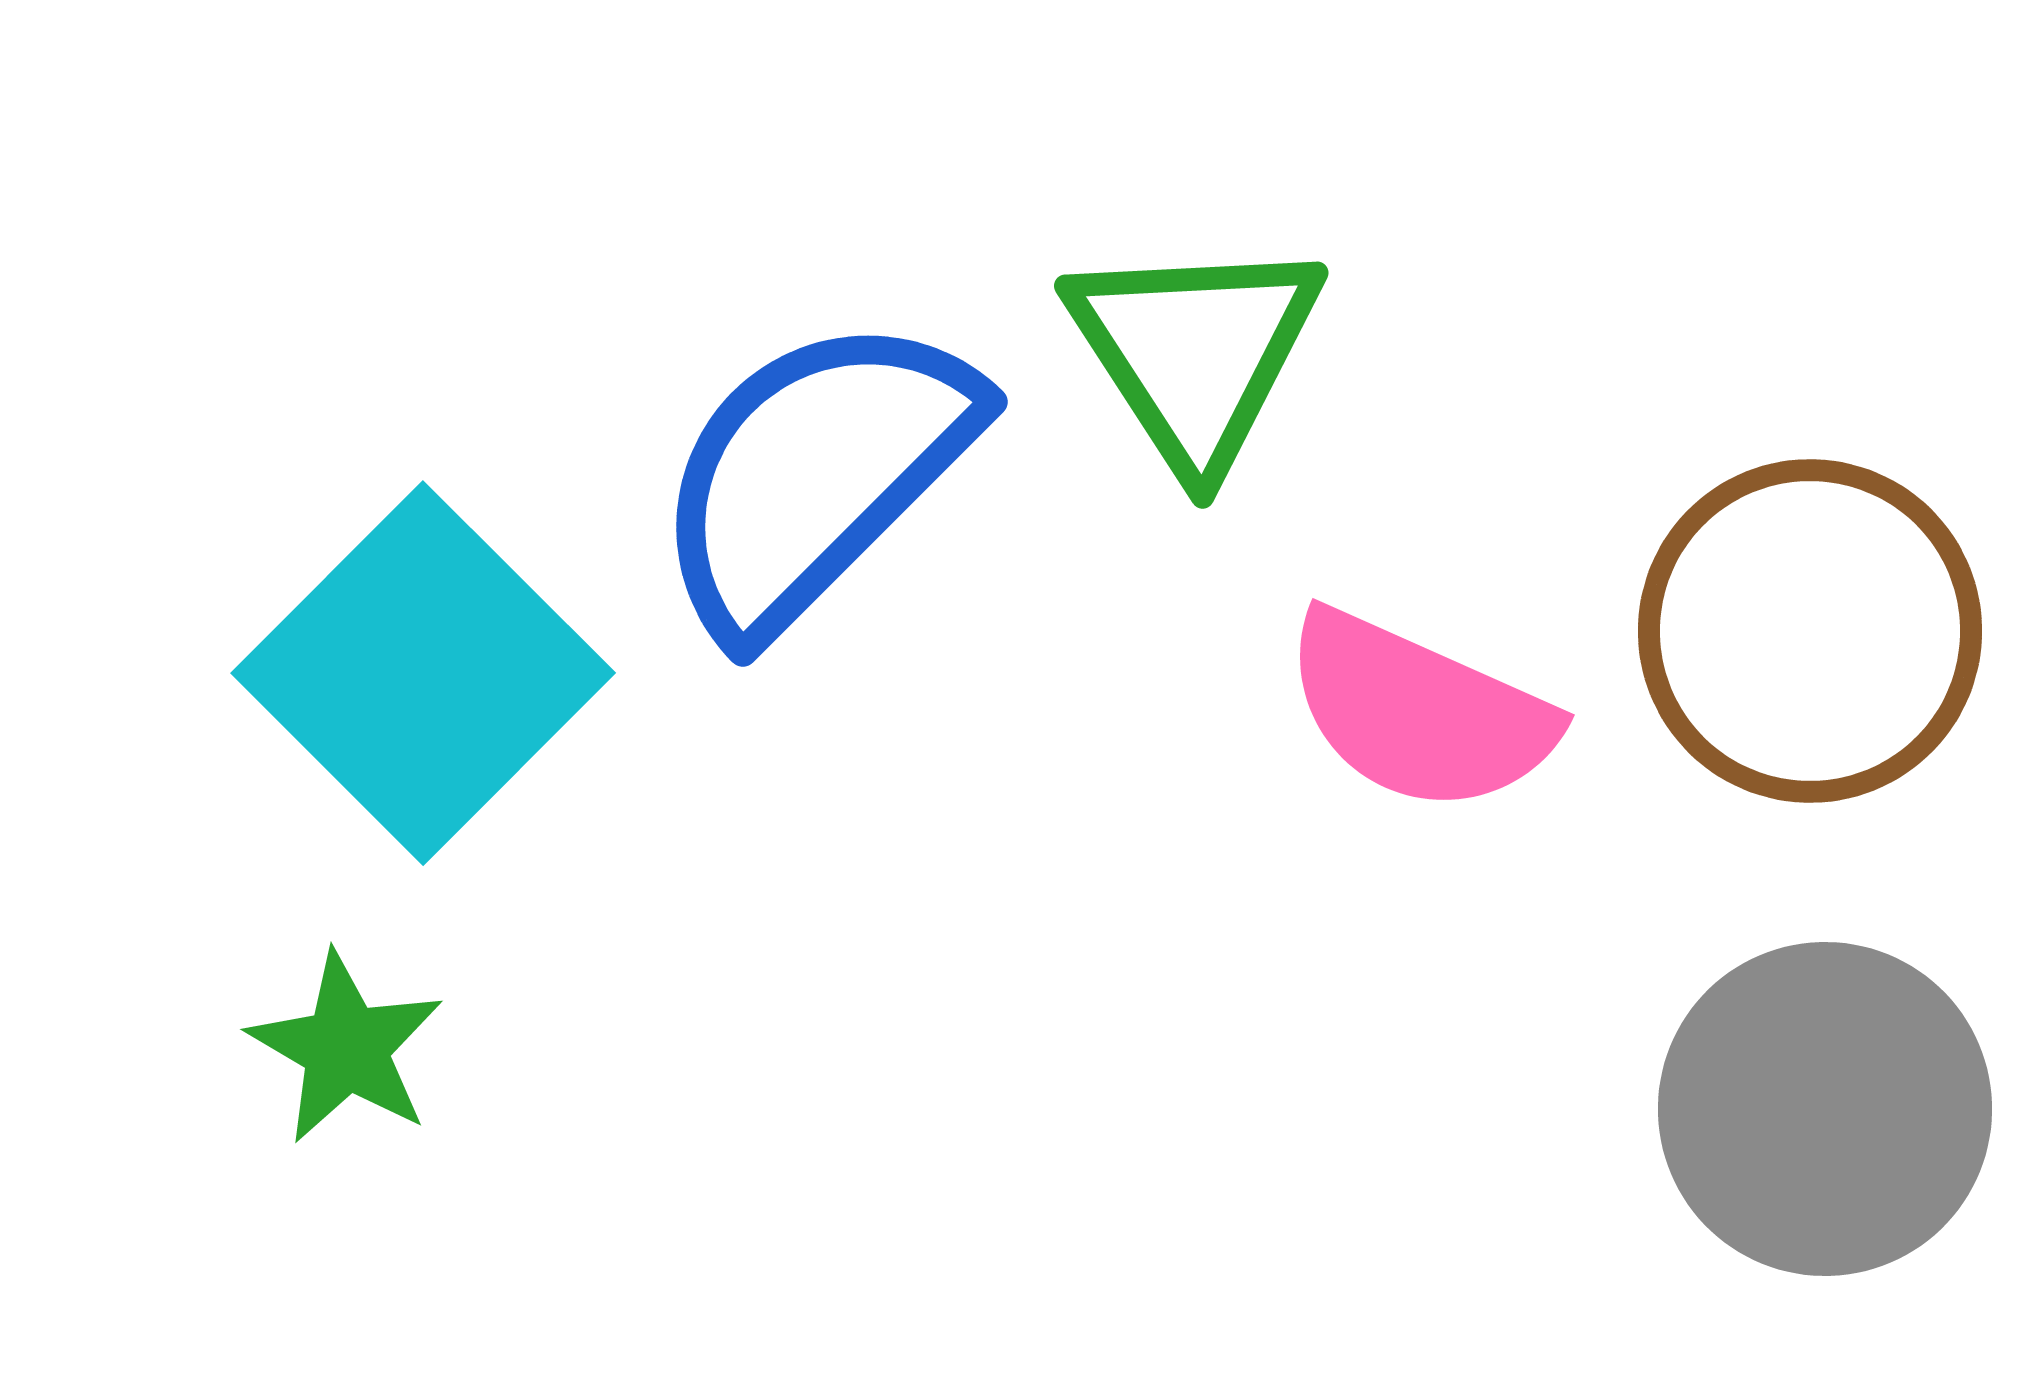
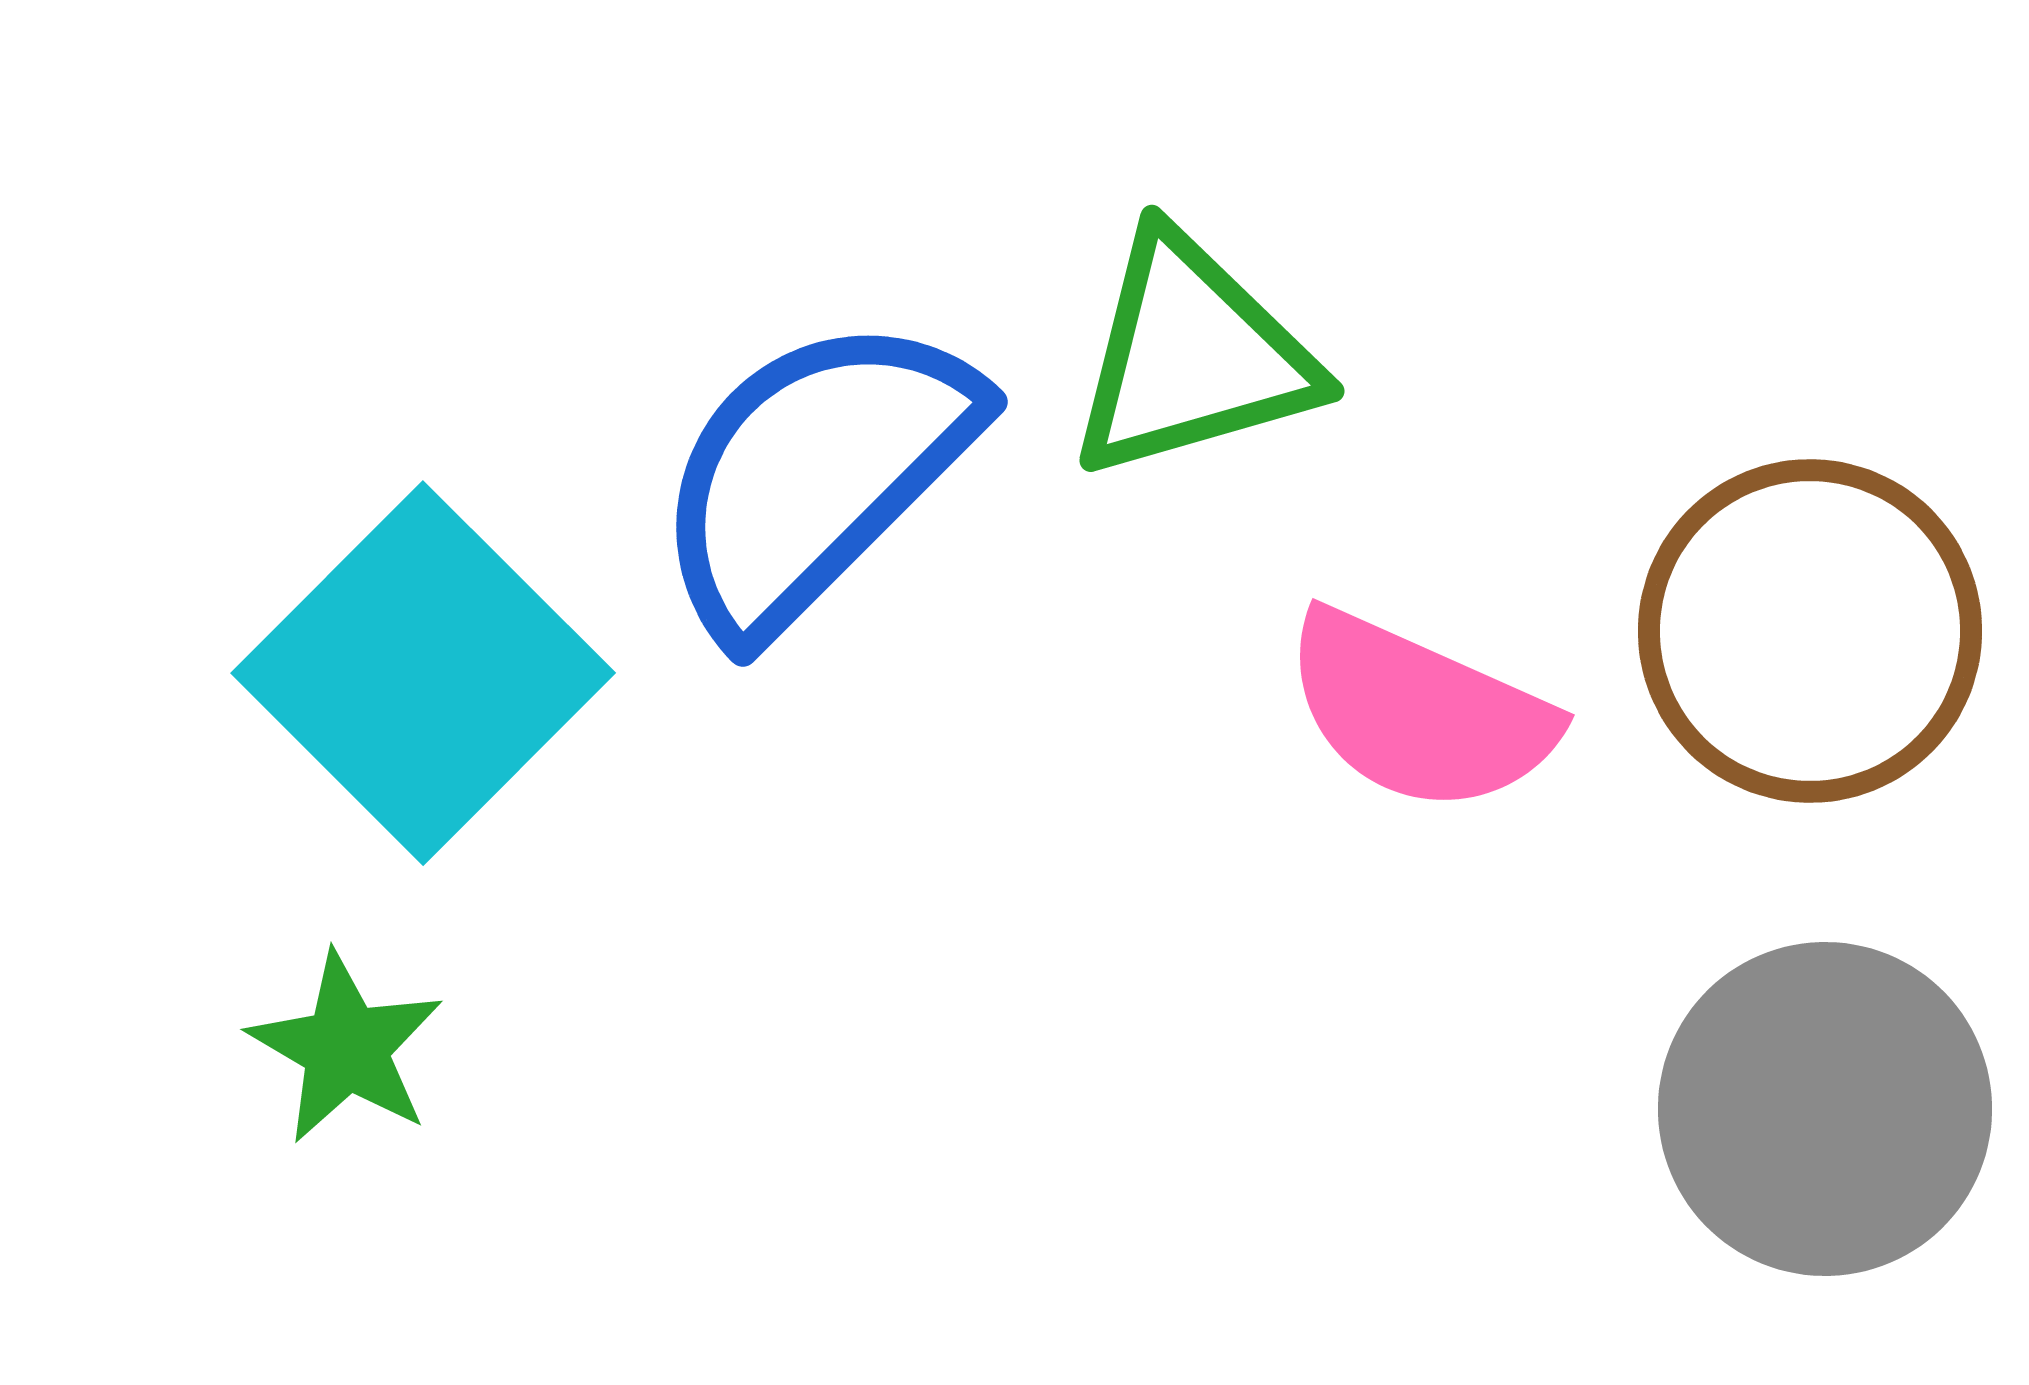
green triangle: moved 3 px left, 4 px down; rotated 47 degrees clockwise
